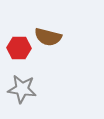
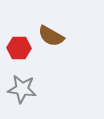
brown semicircle: moved 3 px right, 1 px up; rotated 16 degrees clockwise
